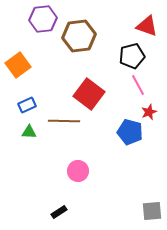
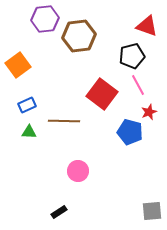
purple hexagon: moved 2 px right
red square: moved 13 px right
